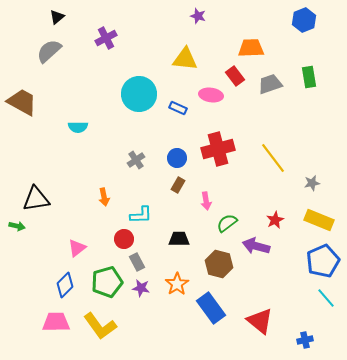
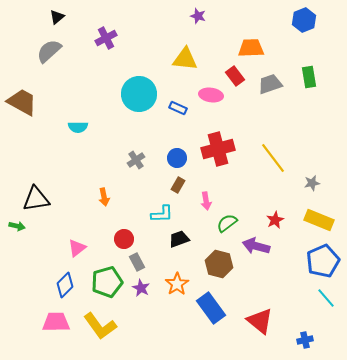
cyan L-shape at (141, 215): moved 21 px right, 1 px up
black trapezoid at (179, 239): rotated 20 degrees counterclockwise
purple star at (141, 288): rotated 18 degrees clockwise
